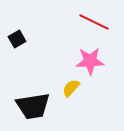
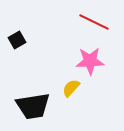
black square: moved 1 px down
